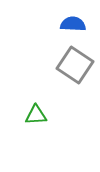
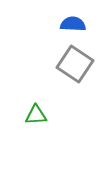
gray square: moved 1 px up
